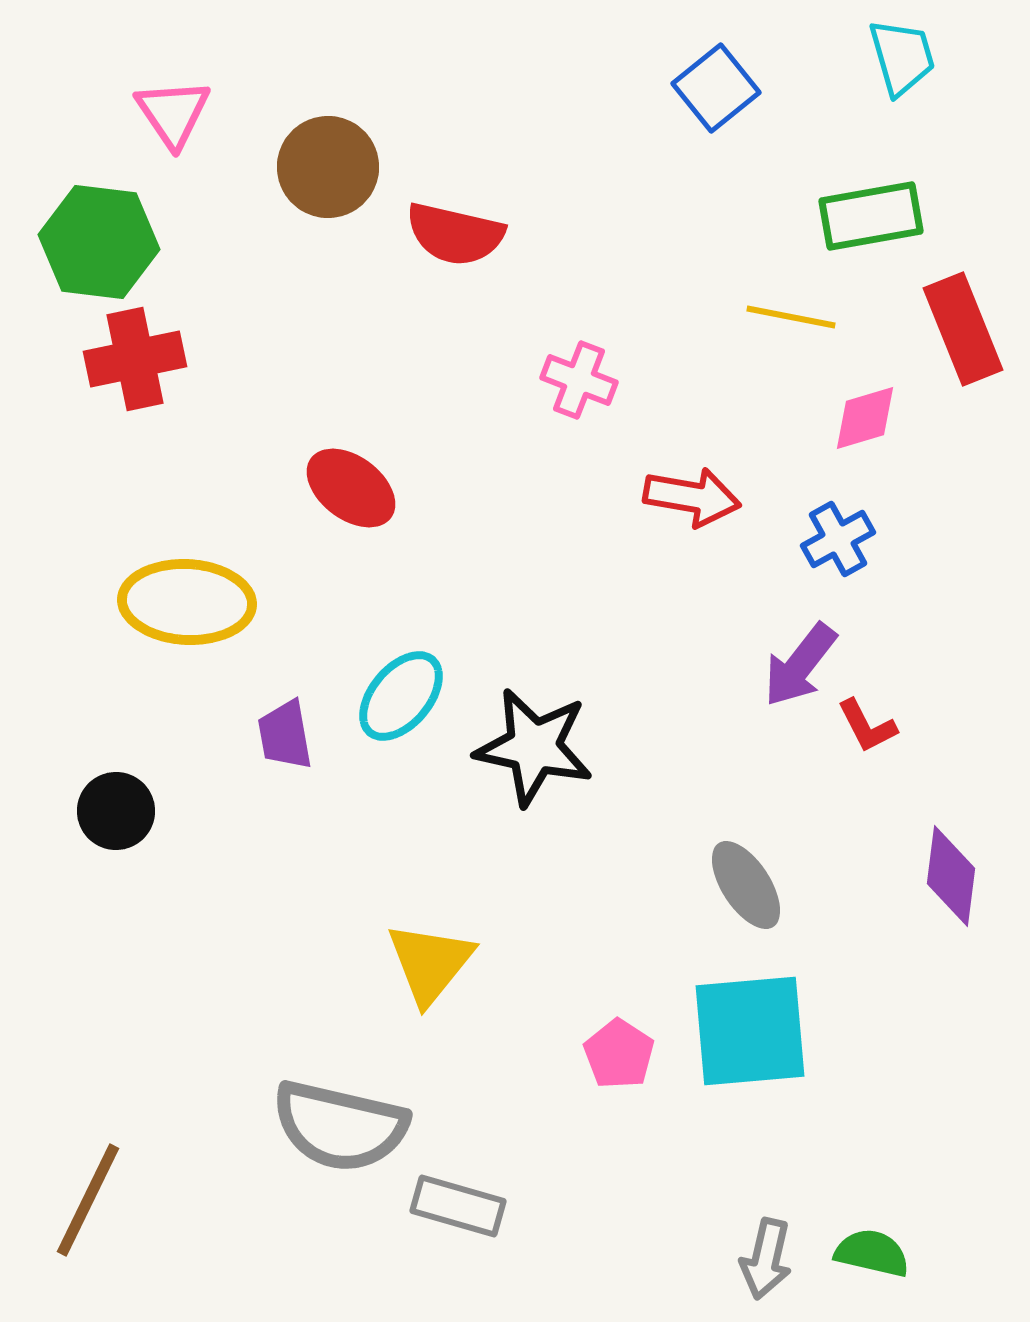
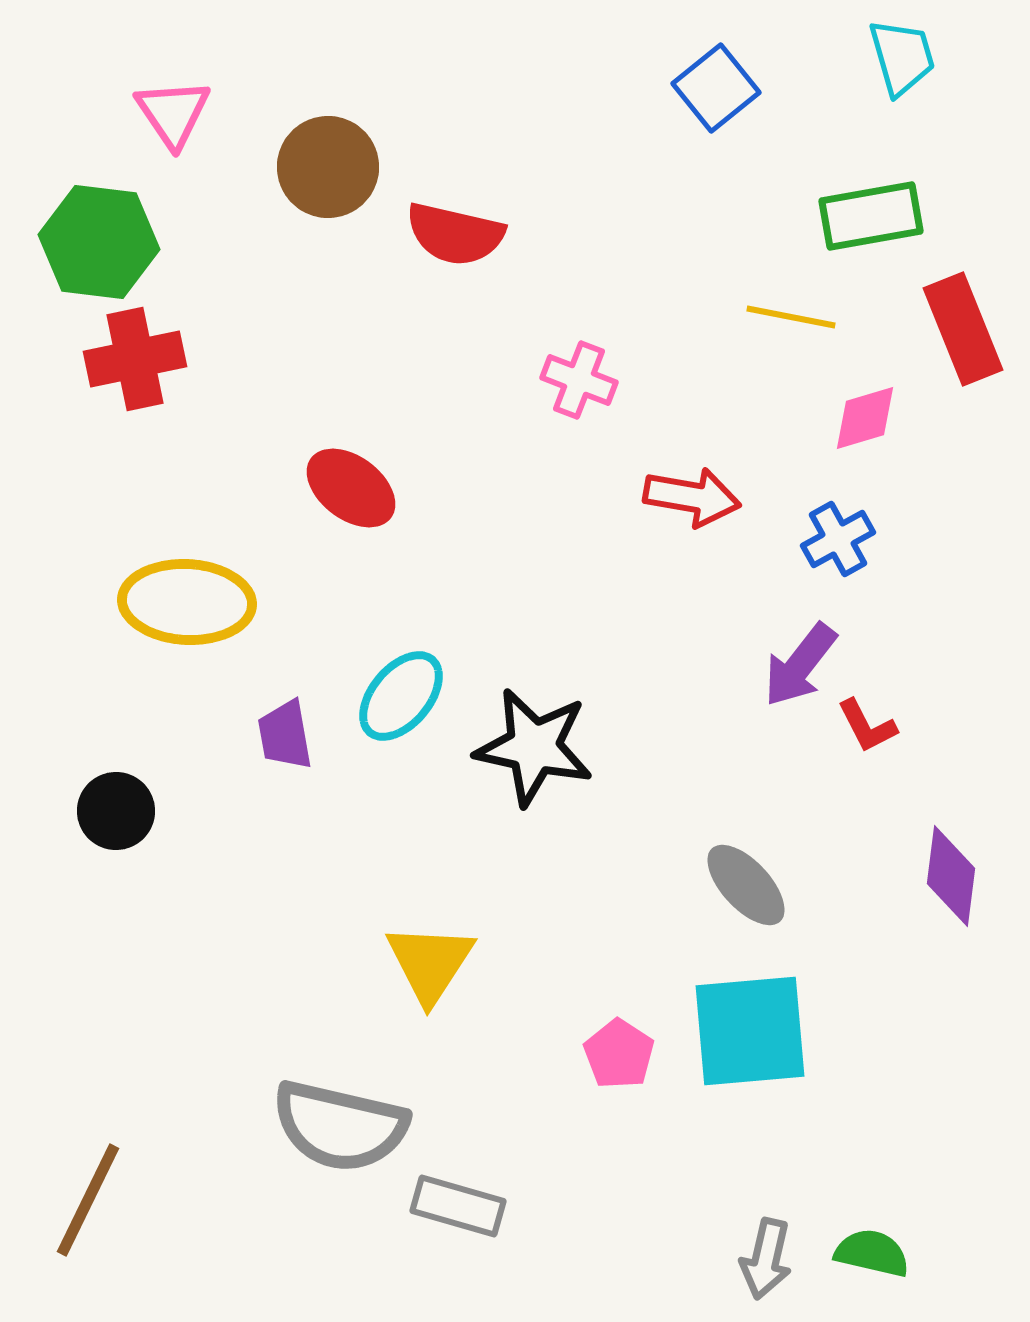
gray ellipse: rotated 10 degrees counterclockwise
yellow triangle: rotated 6 degrees counterclockwise
